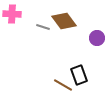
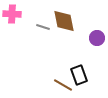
brown diamond: rotated 25 degrees clockwise
